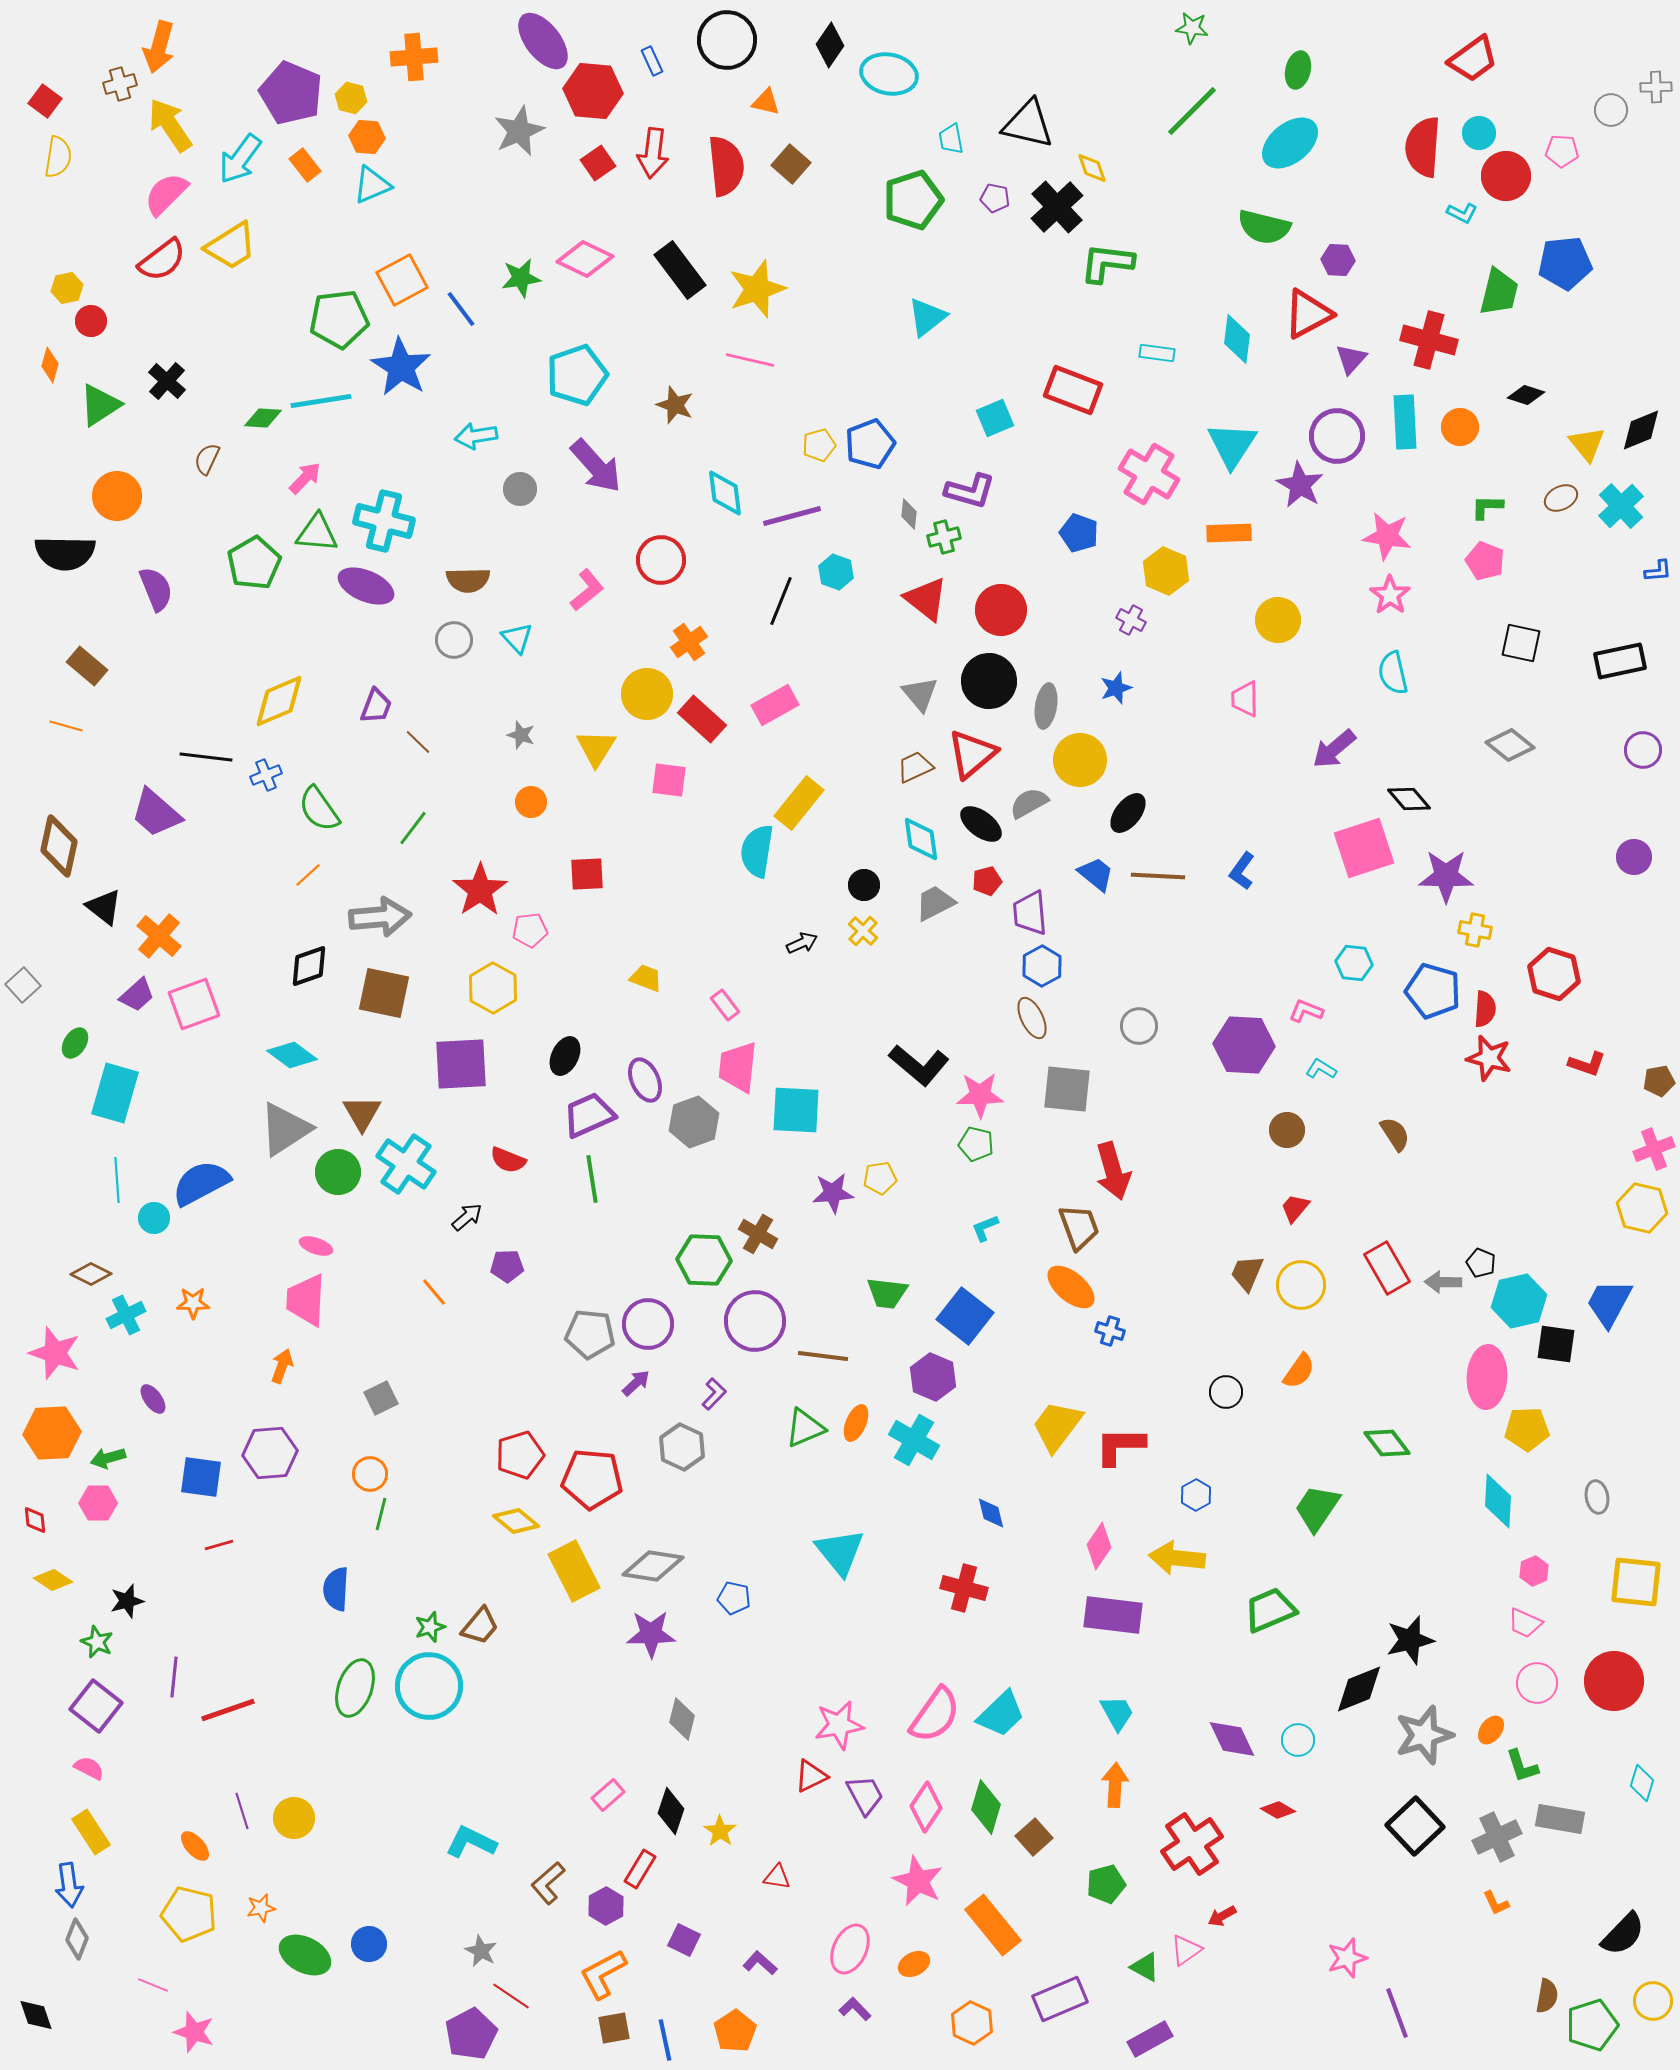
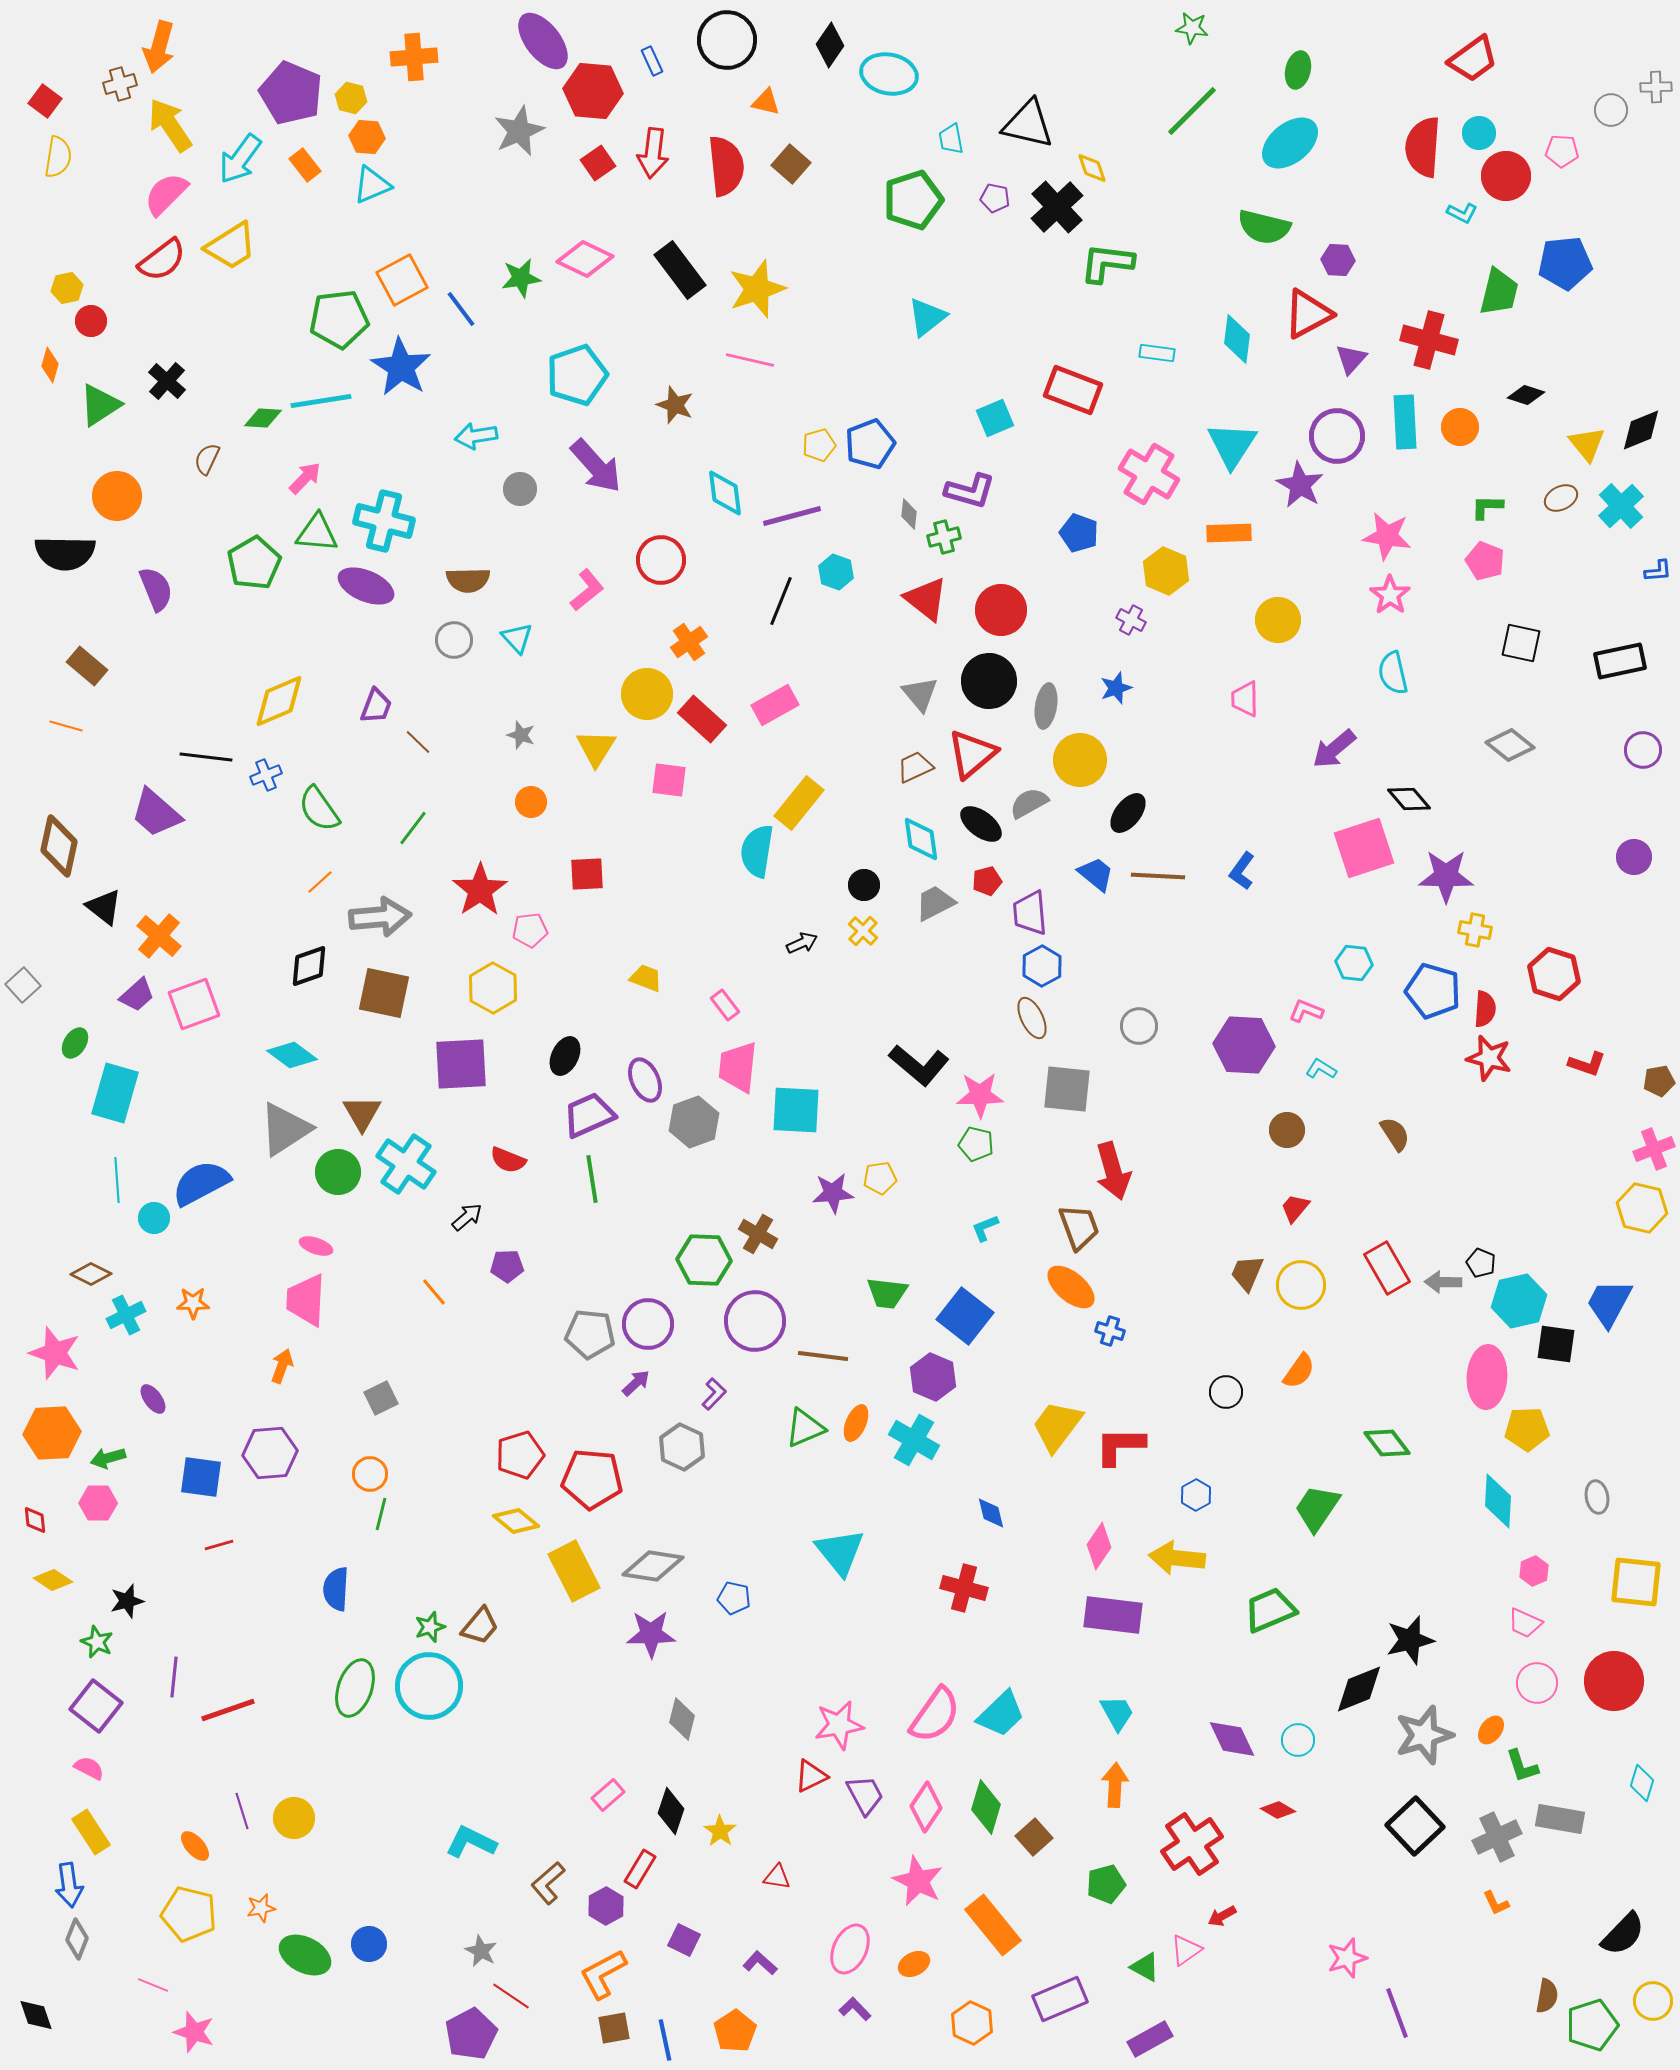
orange line at (308, 875): moved 12 px right, 7 px down
